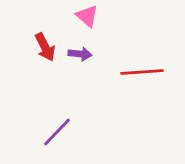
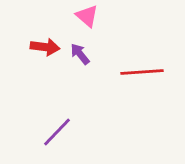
red arrow: rotated 56 degrees counterclockwise
purple arrow: rotated 135 degrees counterclockwise
